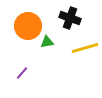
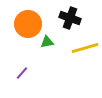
orange circle: moved 2 px up
